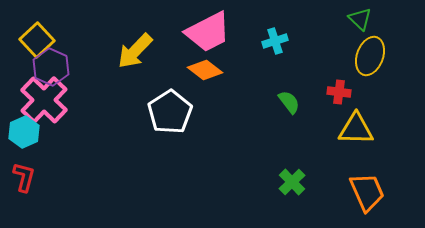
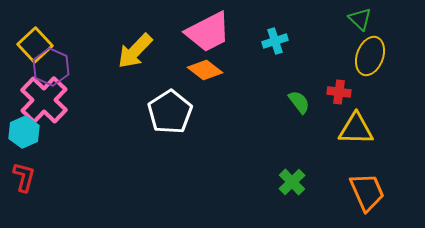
yellow square: moved 2 px left, 5 px down
green semicircle: moved 10 px right
